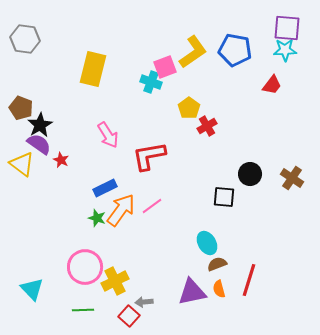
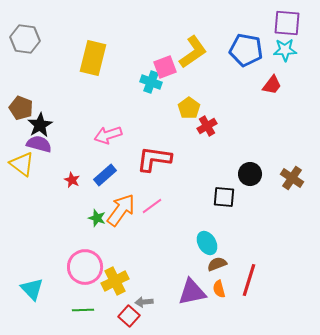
purple square: moved 5 px up
blue pentagon: moved 11 px right
yellow rectangle: moved 11 px up
pink arrow: rotated 104 degrees clockwise
purple semicircle: rotated 20 degrees counterclockwise
red L-shape: moved 5 px right, 3 px down; rotated 18 degrees clockwise
red star: moved 11 px right, 20 px down
blue rectangle: moved 13 px up; rotated 15 degrees counterclockwise
